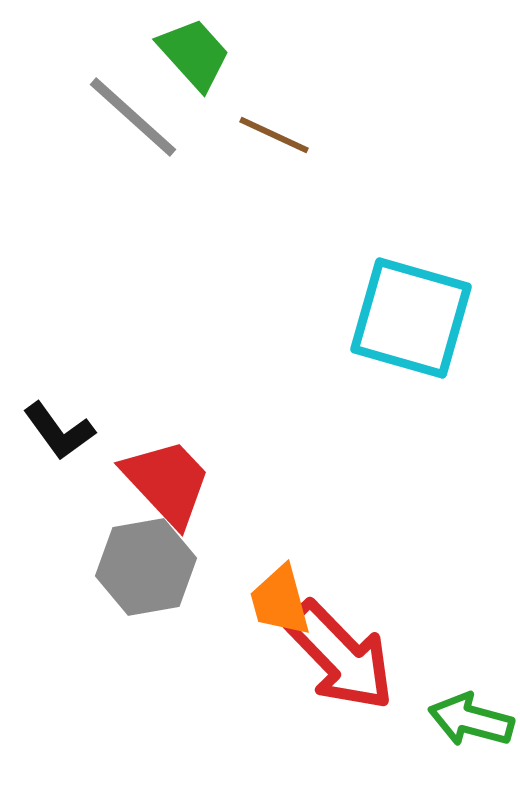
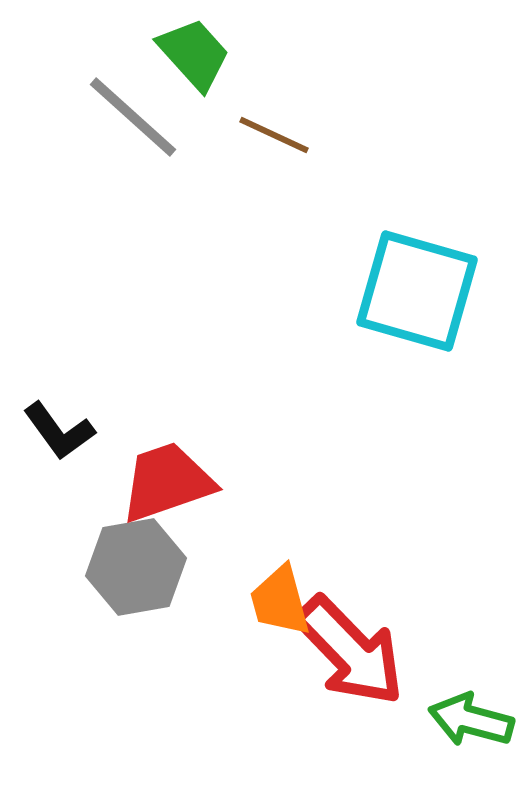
cyan square: moved 6 px right, 27 px up
red trapezoid: rotated 66 degrees counterclockwise
gray hexagon: moved 10 px left
red arrow: moved 10 px right, 5 px up
